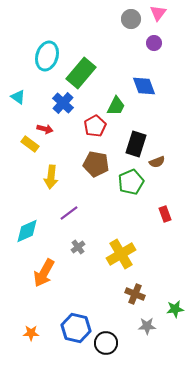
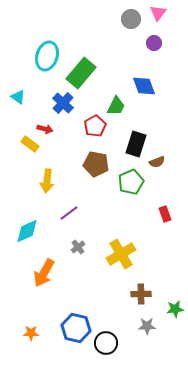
yellow arrow: moved 4 px left, 4 px down
brown cross: moved 6 px right; rotated 24 degrees counterclockwise
